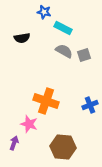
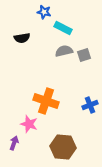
gray semicircle: rotated 42 degrees counterclockwise
